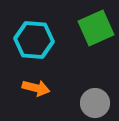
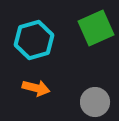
cyan hexagon: rotated 21 degrees counterclockwise
gray circle: moved 1 px up
